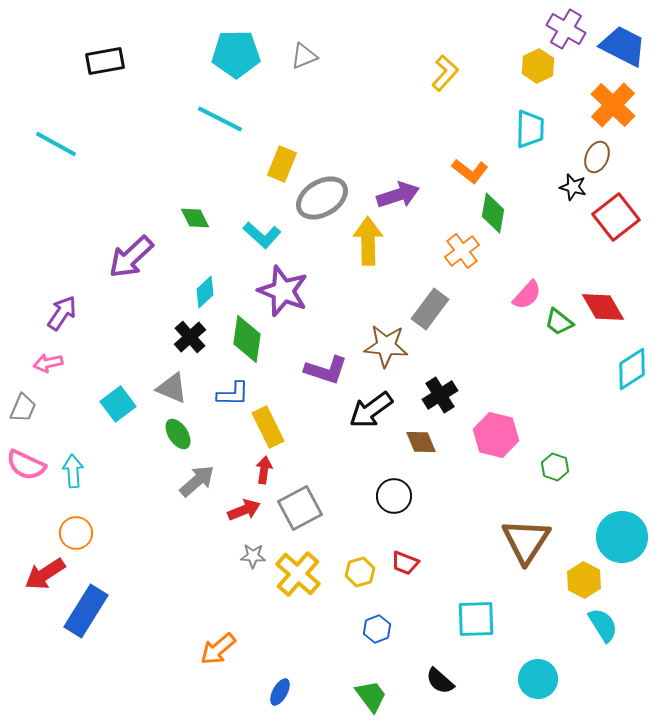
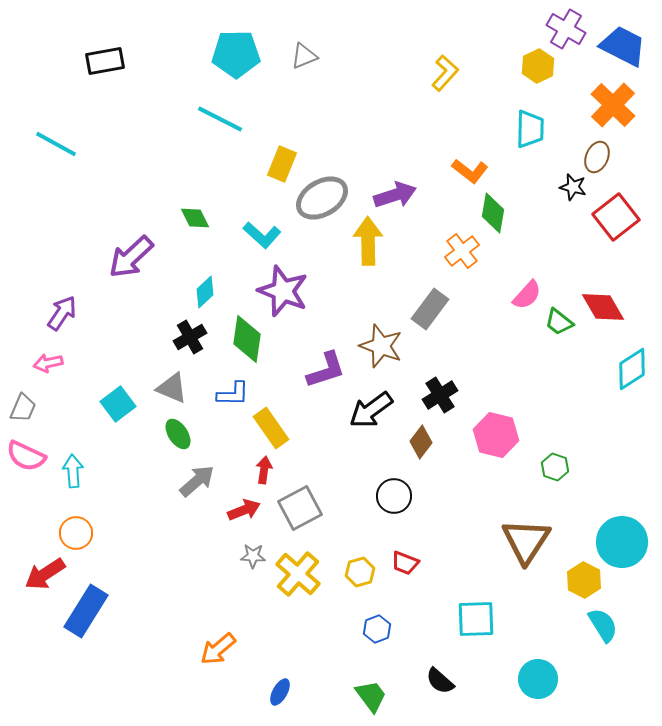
purple arrow at (398, 195): moved 3 px left
black cross at (190, 337): rotated 12 degrees clockwise
brown star at (386, 346): moved 5 px left; rotated 15 degrees clockwise
purple L-shape at (326, 370): rotated 36 degrees counterclockwise
yellow rectangle at (268, 427): moved 3 px right, 1 px down; rotated 9 degrees counterclockwise
brown diamond at (421, 442): rotated 60 degrees clockwise
pink semicircle at (26, 465): moved 9 px up
cyan circle at (622, 537): moved 5 px down
